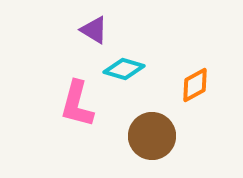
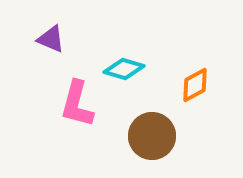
purple triangle: moved 43 px left, 9 px down; rotated 8 degrees counterclockwise
